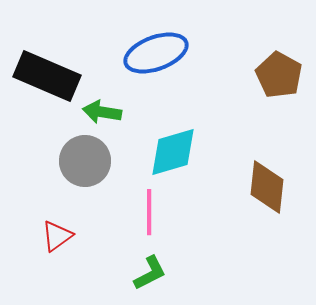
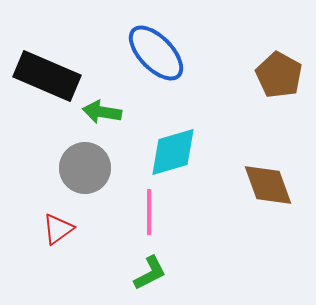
blue ellipse: rotated 66 degrees clockwise
gray circle: moved 7 px down
brown diamond: moved 1 px right, 2 px up; rotated 26 degrees counterclockwise
red triangle: moved 1 px right, 7 px up
